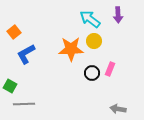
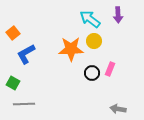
orange square: moved 1 px left, 1 px down
green square: moved 3 px right, 3 px up
